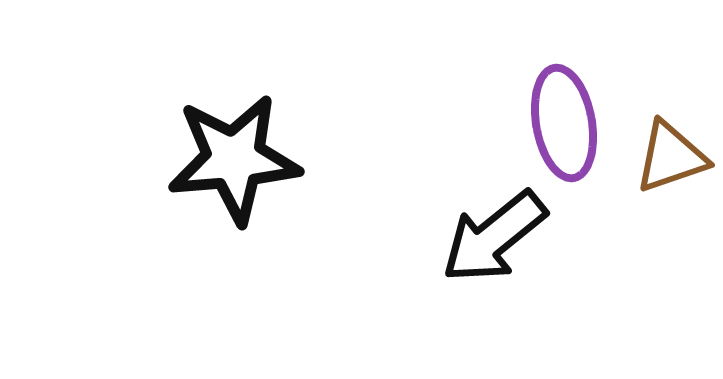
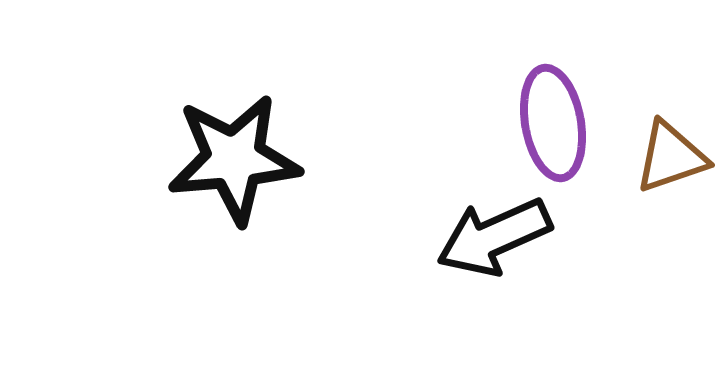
purple ellipse: moved 11 px left
black arrow: rotated 15 degrees clockwise
